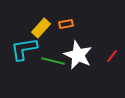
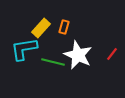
orange rectangle: moved 2 px left, 3 px down; rotated 64 degrees counterclockwise
red line: moved 2 px up
green line: moved 1 px down
